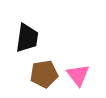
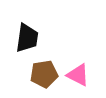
pink triangle: rotated 25 degrees counterclockwise
